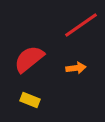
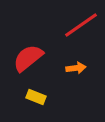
red semicircle: moved 1 px left, 1 px up
yellow rectangle: moved 6 px right, 3 px up
